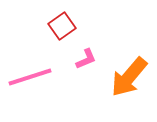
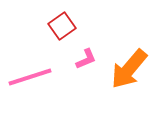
orange arrow: moved 8 px up
